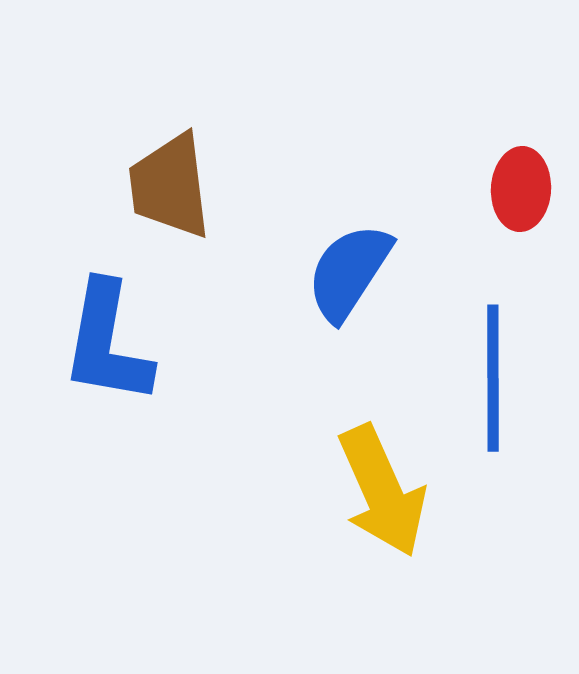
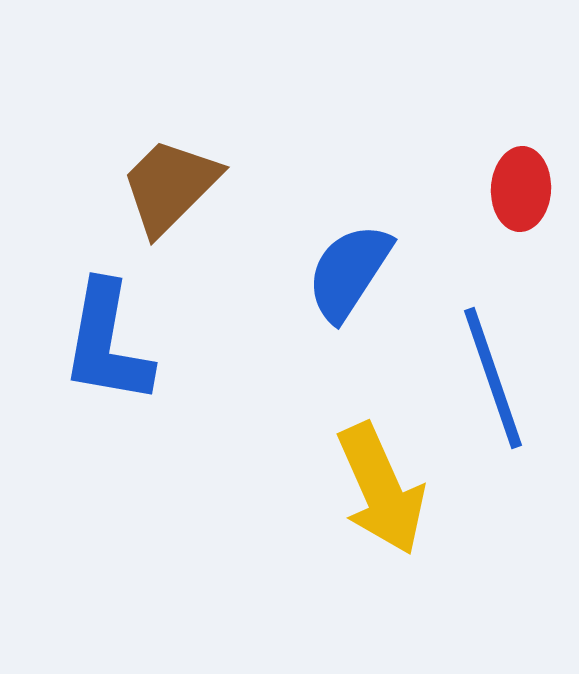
brown trapezoid: rotated 52 degrees clockwise
blue line: rotated 19 degrees counterclockwise
yellow arrow: moved 1 px left, 2 px up
